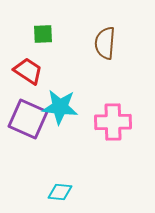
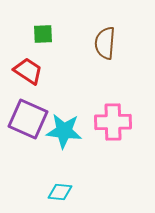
cyan star: moved 4 px right, 24 px down
